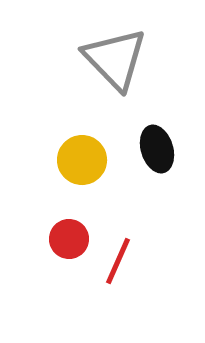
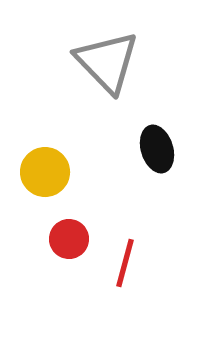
gray triangle: moved 8 px left, 3 px down
yellow circle: moved 37 px left, 12 px down
red line: moved 7 px right, 2 px down; rotated 9 degrees counterclockwise
